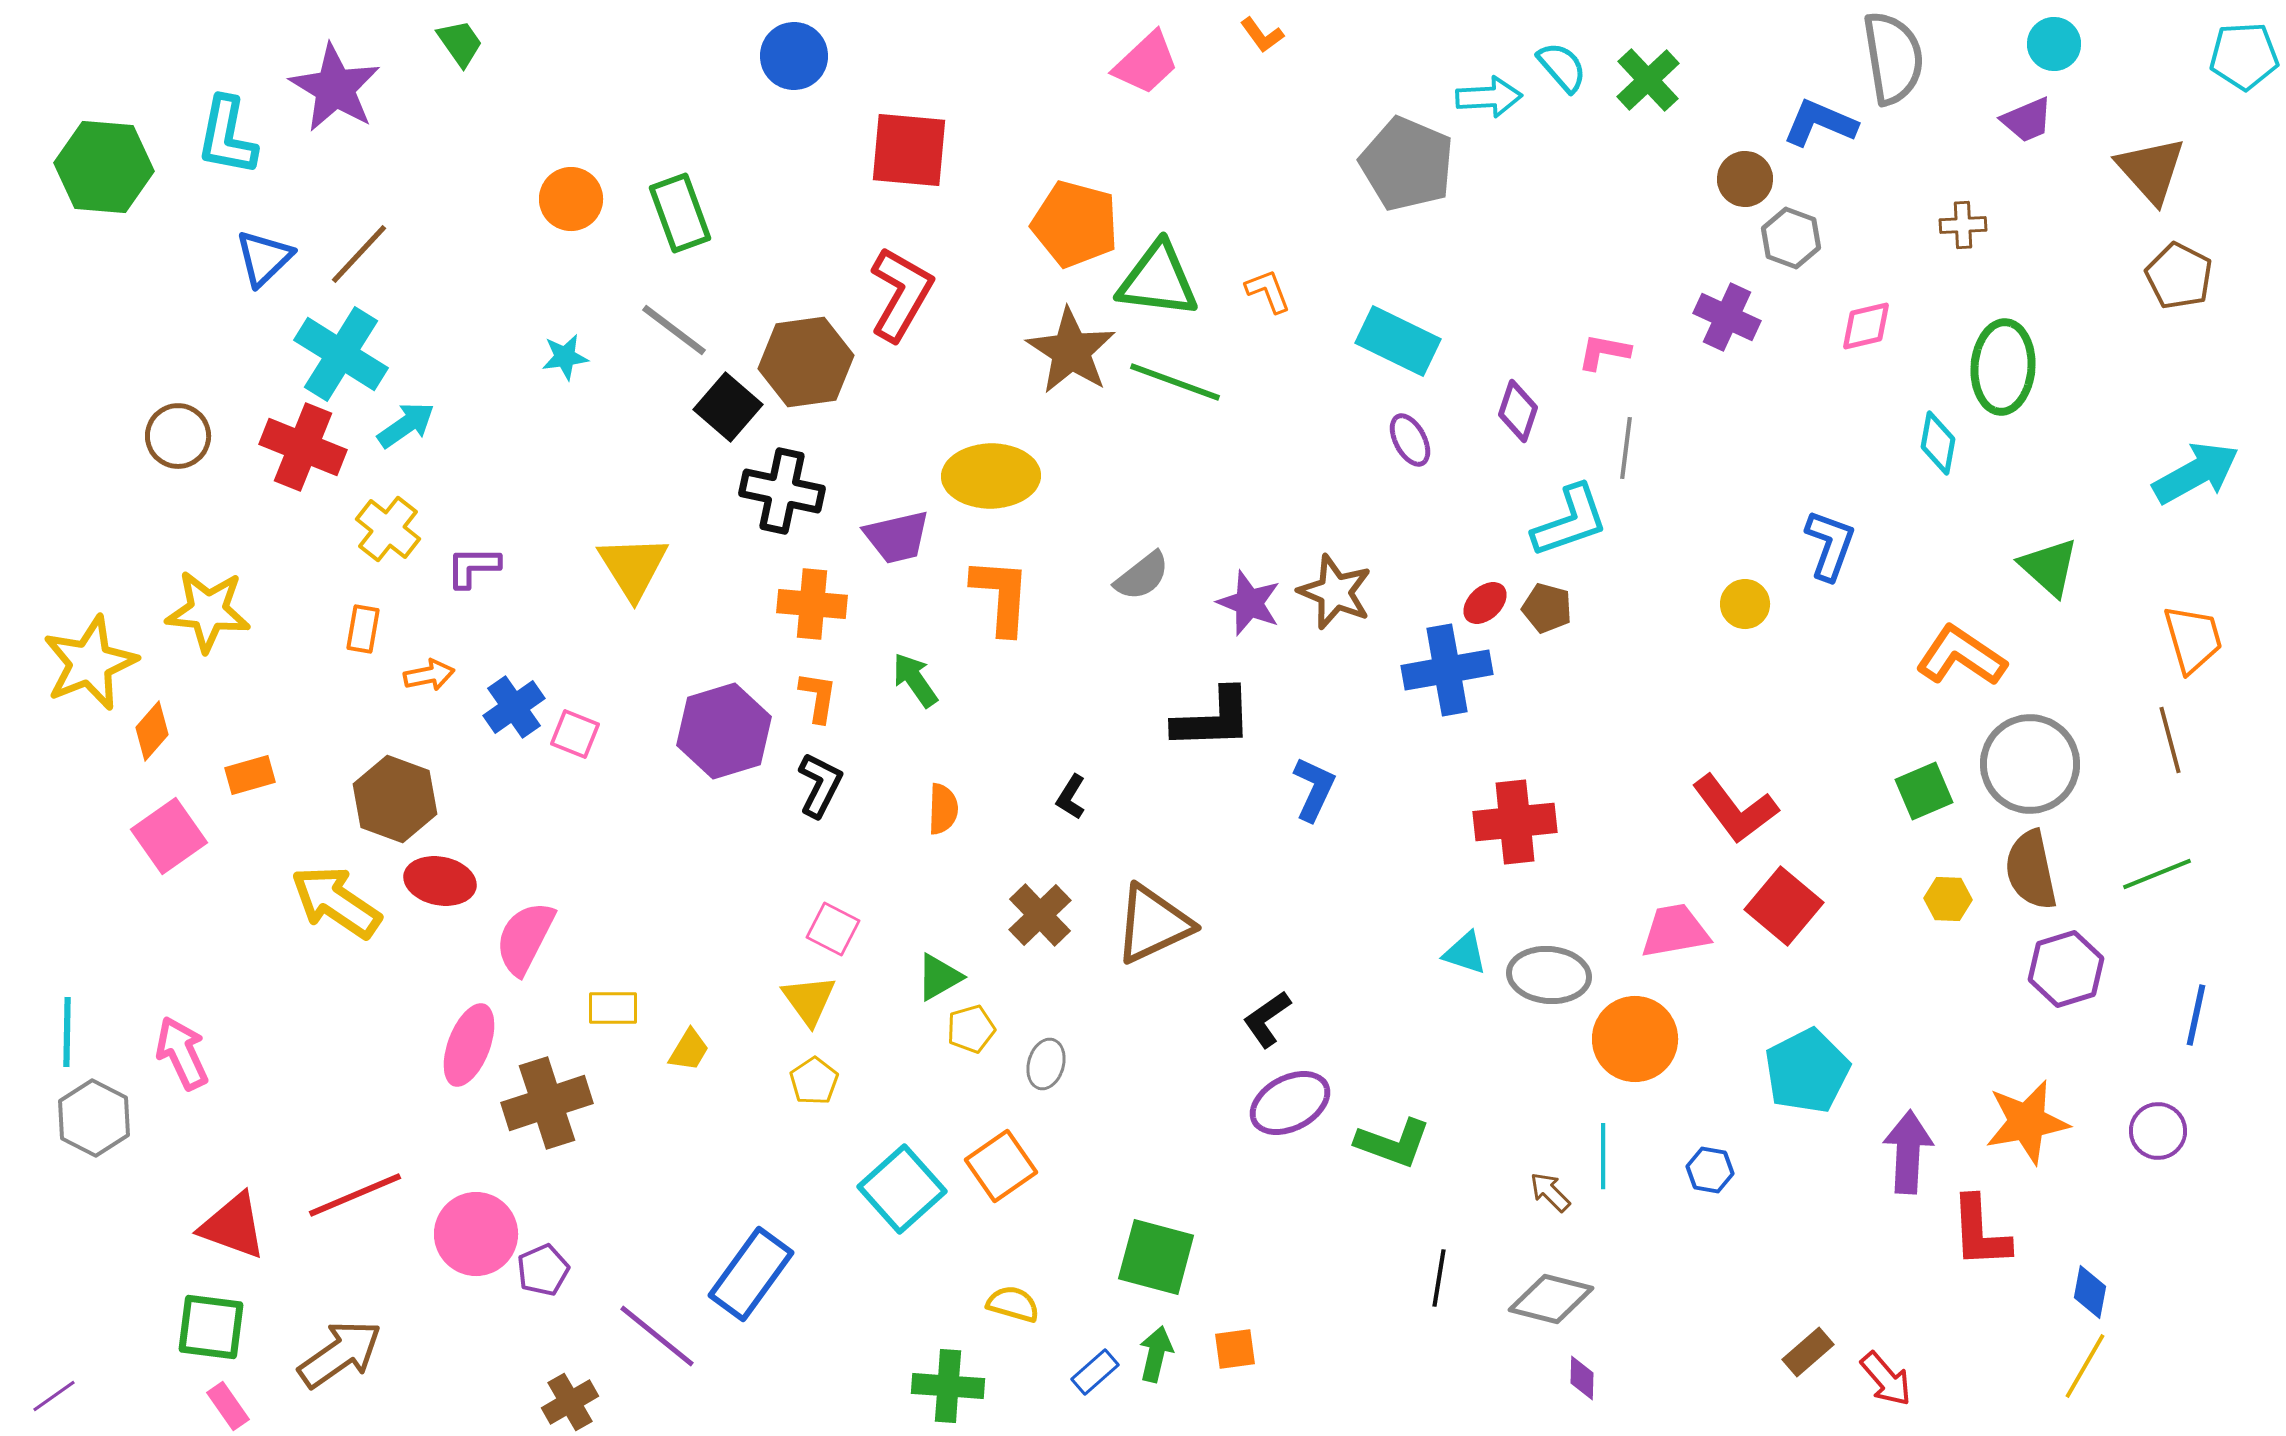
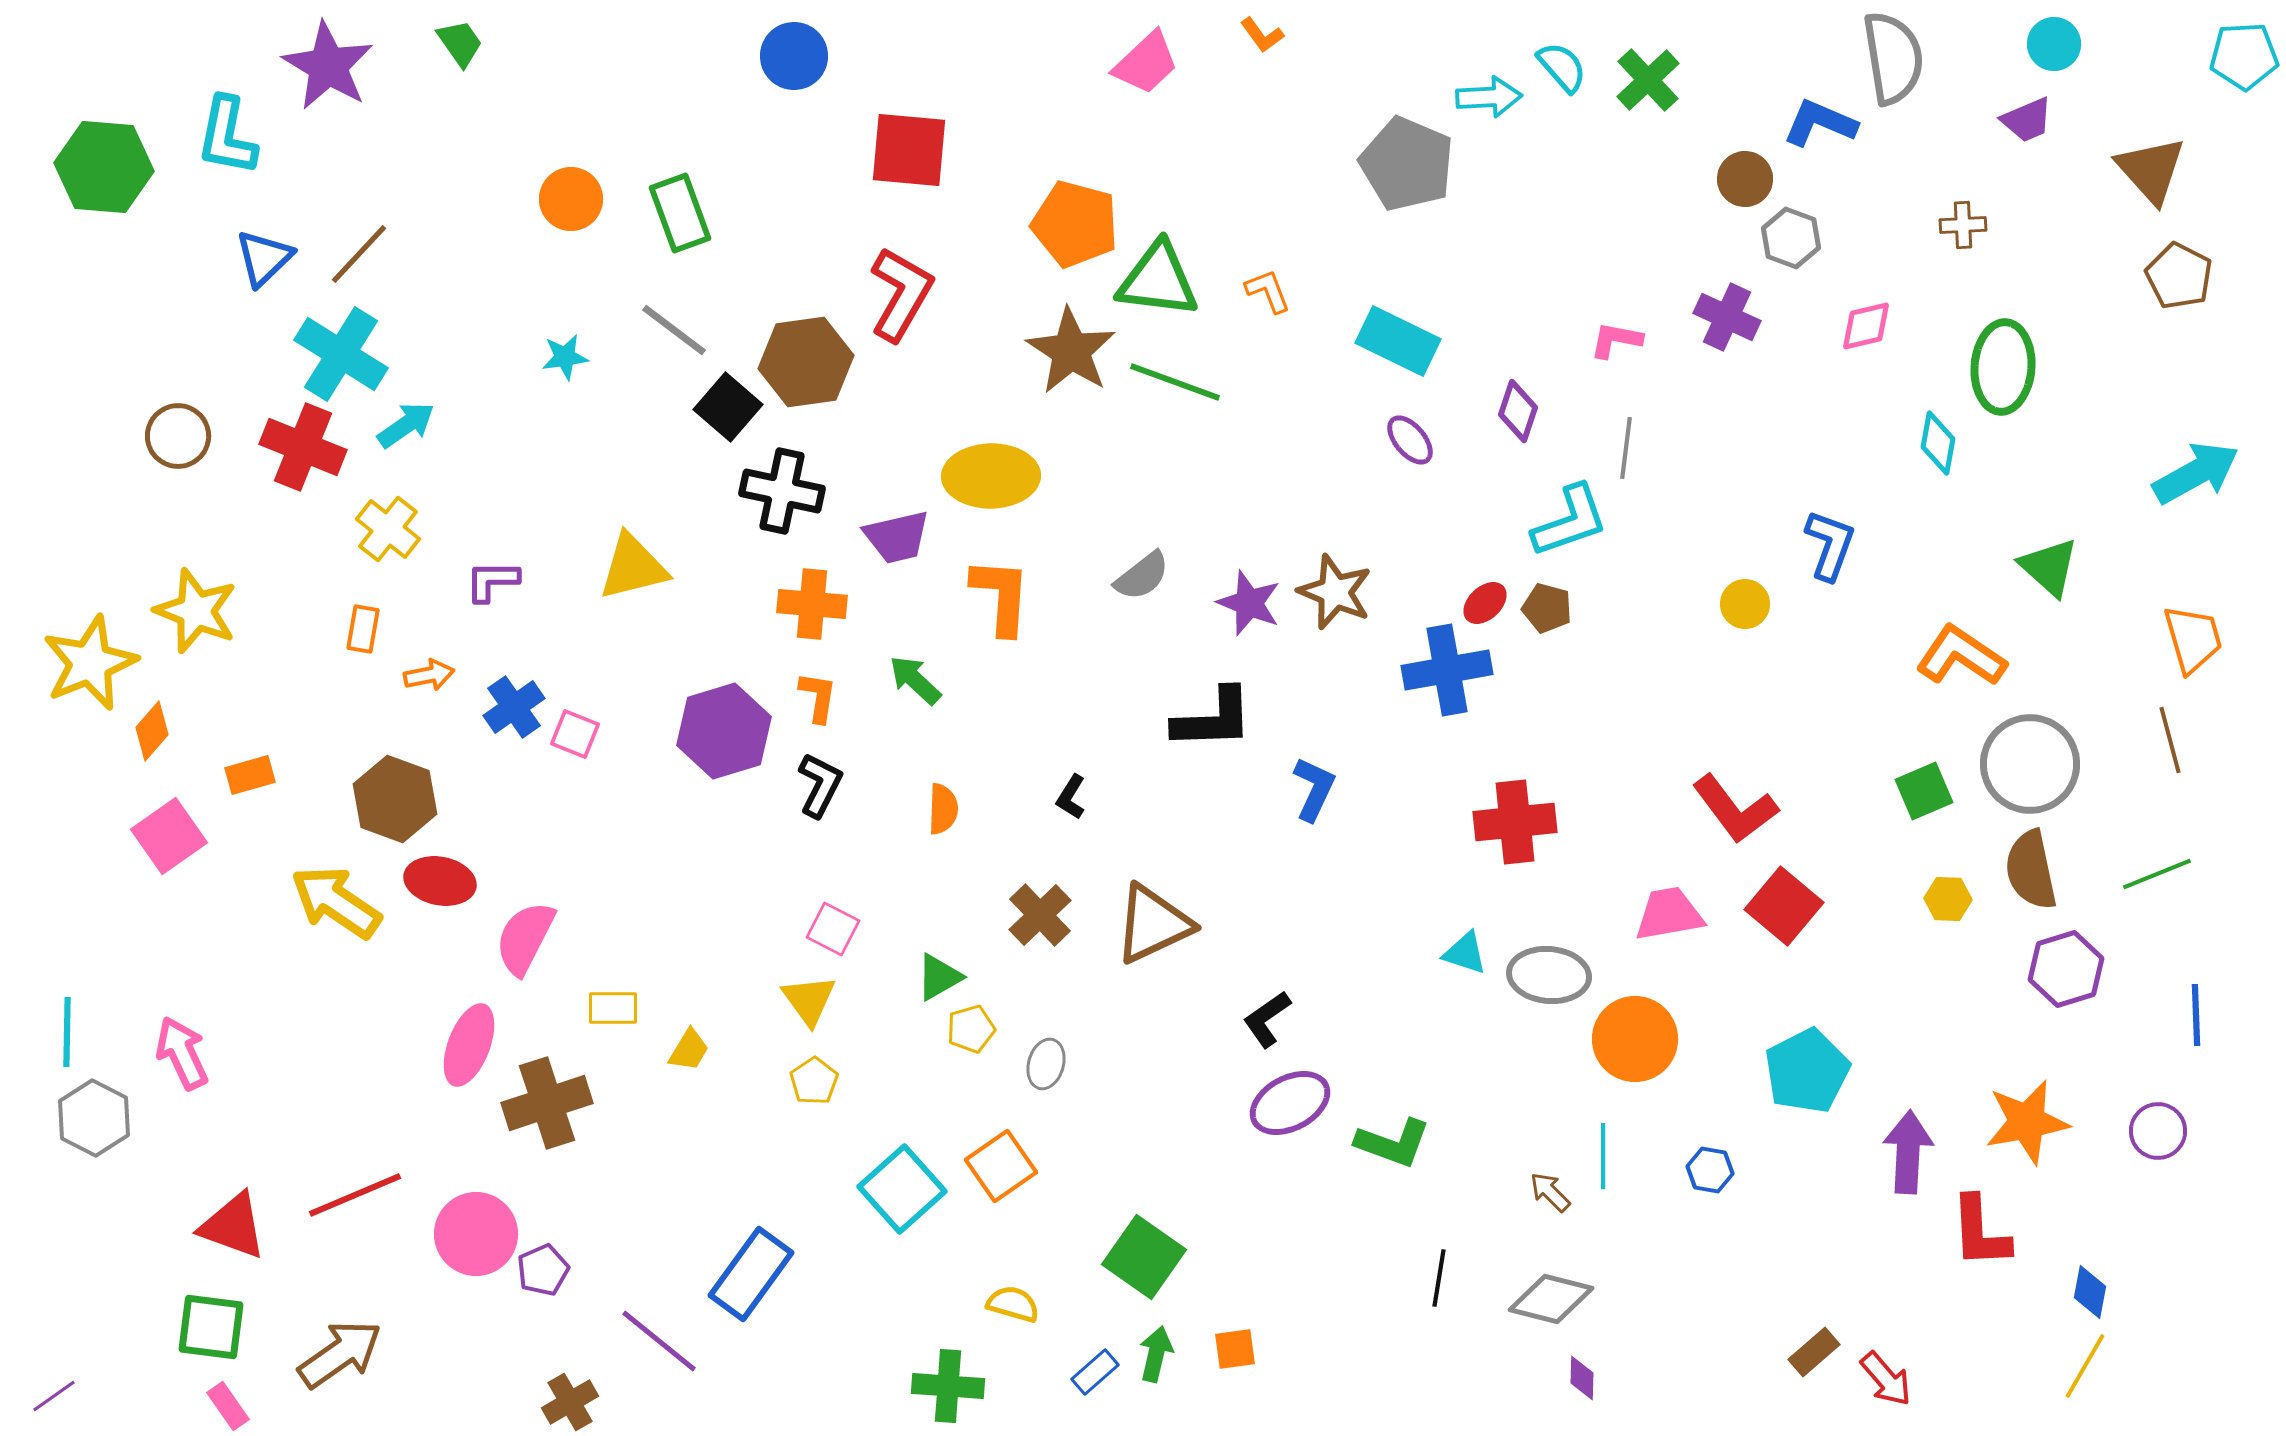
purple star at (335, 88): moved 7 px left, 22 px up
pink L-shape at (1604, 352): moved 12 px right, 12 px up
purple ellipse at (1410, 440): rotated 12 degrees counterclockwise
purple L-shape at (473, 567): moved 19 px right, 14 px down
yellow triangle at (633, 567): rotated 48 degrees clockwise
yellow star at (208, 611): moved 12 px left; rotated 16 degrees clockwise
green arrow at (915, 680): rotated 12 degrees counterclockwise
pink trapezoid at (1675, 931): moved 6 px left, 17 px up
blue line at (2196, 1015): rotated 14 degrees counterclockwise
green square at (1156, 1257): moved 12 px left; rotated 20 degrees clockwise
purple line at (657, 1336): moved 2 px right, 5 px down
brown rectangle at (1808, 1352): moved 6 px right
